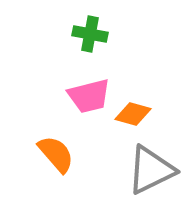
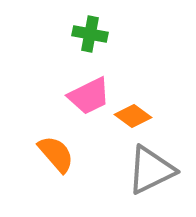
pink trapezoid: rotated 12 degrees counterclockwise
orange diamond: moved 2 px down; rotated 21 degrees clockwise
